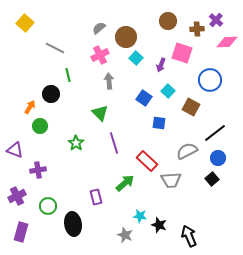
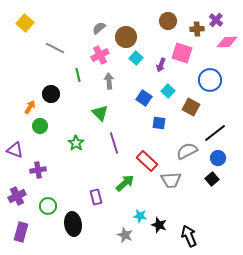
green line at (68, 75): moved 10 px right
